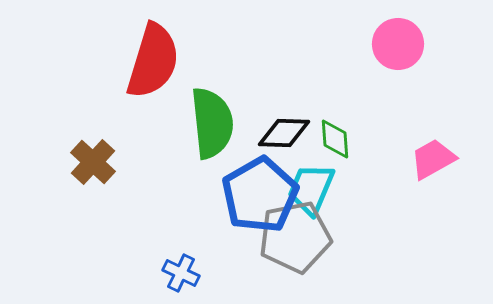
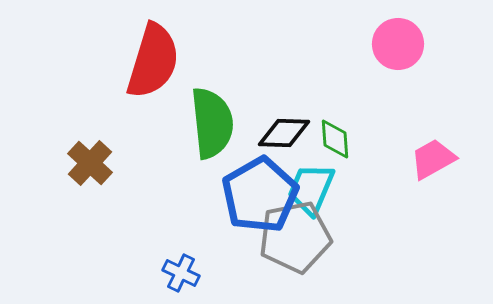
brown cross: moved 3 px left, 1 px down
